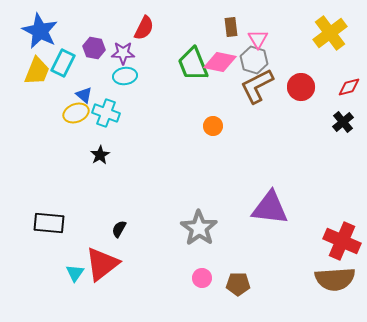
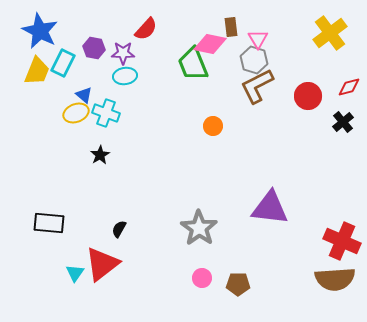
red semicircle: moved 2 px right, 1 px down; rotated 15 degrees clockwise
pink diamond: moved 10 px left, 18 px up
red circle: moved 7 px right, 9 px down
